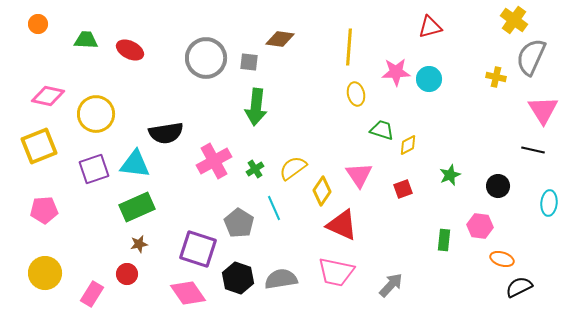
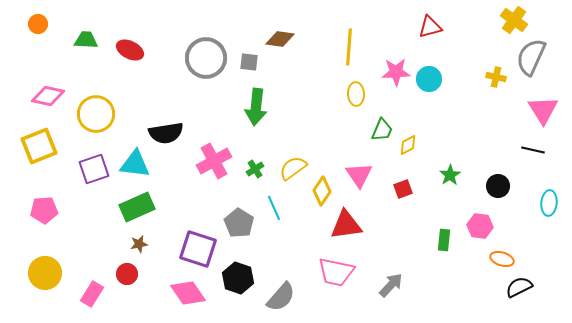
yellow ellipse at (356, 94): rotated 10 degrees clockwise
green trapezoid at (382, 130): rotated 95 degrees clockwise
green star at (450, 175): rotated 10 degrees counterclockwise
red triangle at (342, 225): moved 4 px right; rotated 32 degrees counterclockwise
gray semicircle at (281, 279): moved 18 px down; rotated 140 degrees clockwise
